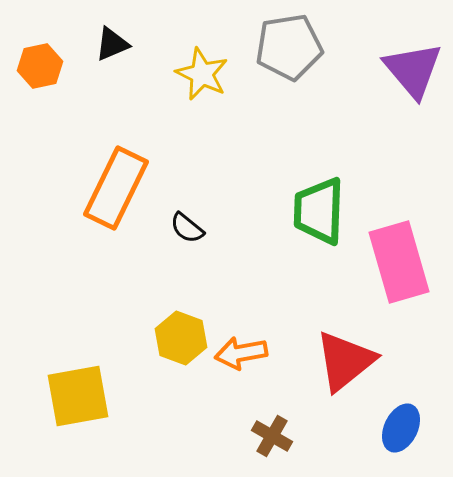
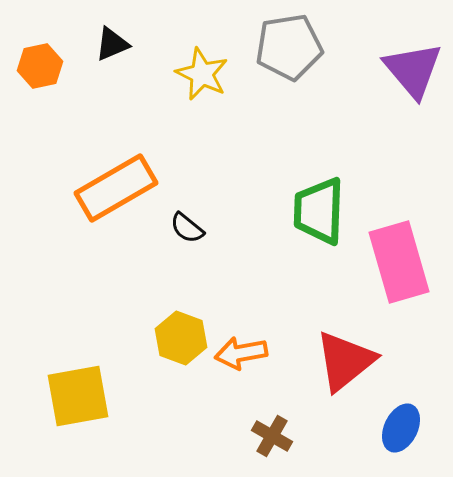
orange rectangle: rotated 34 degrees clockwise
